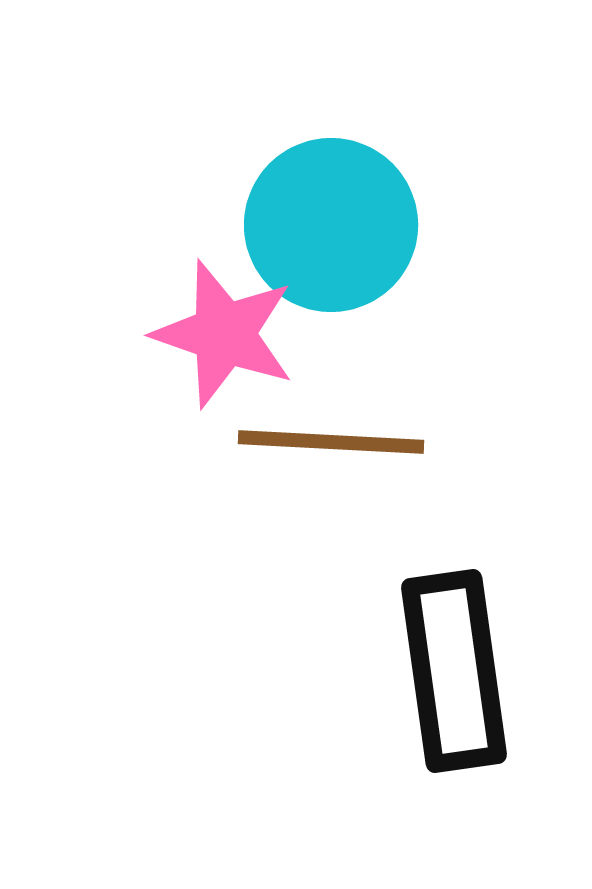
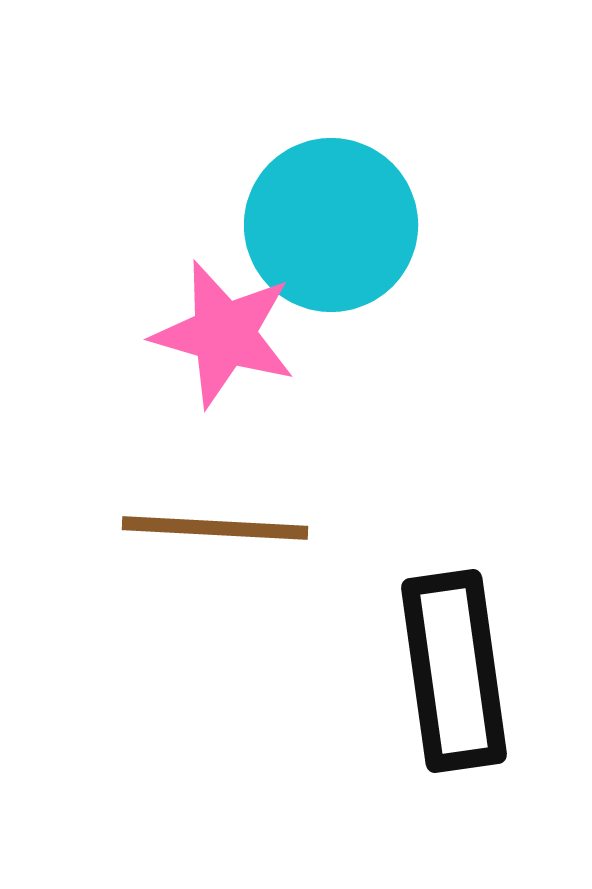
pink star: rotated 3 degrees counterclockwise
brown line: moved 116 px left, 86 px down
